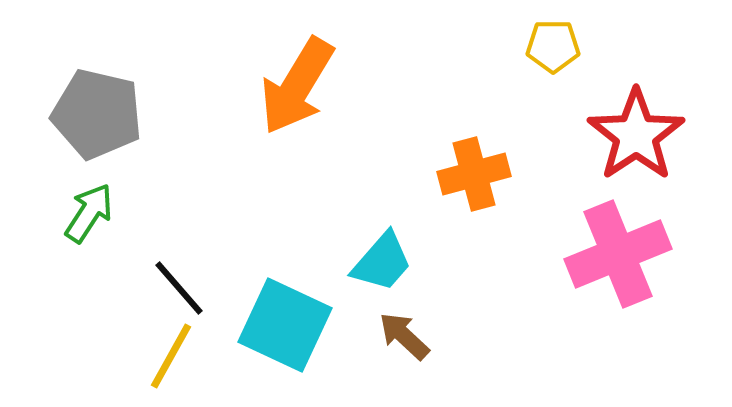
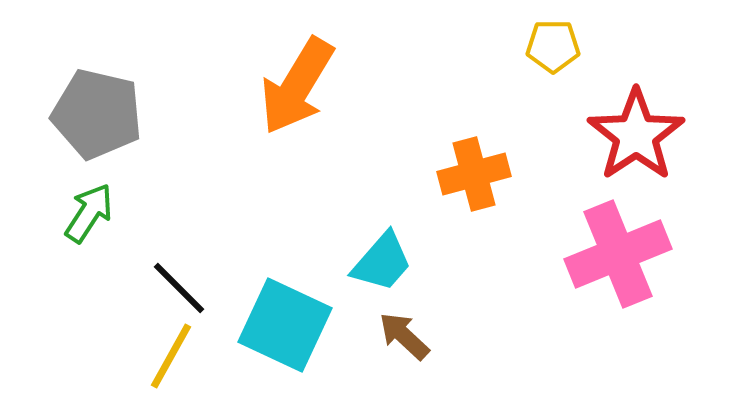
black line: rotated 4 degrees counterclockwise
